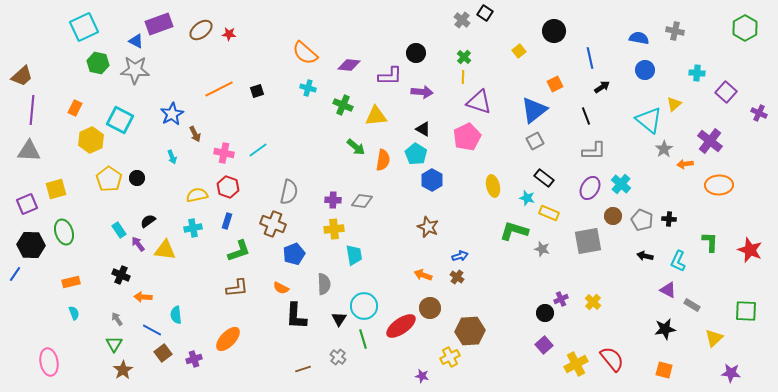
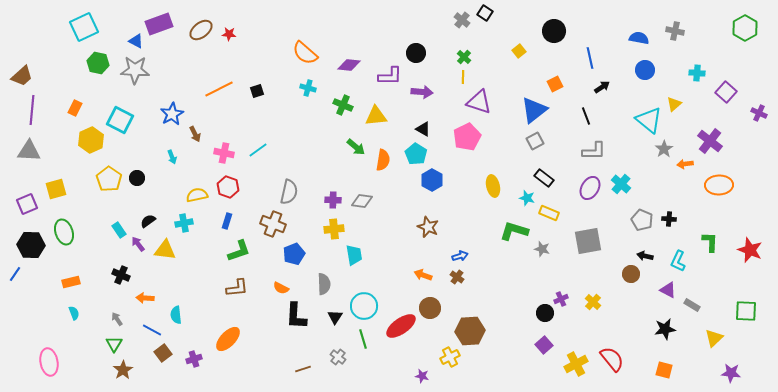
brown circle at (613, 216): moved 18 px right, 58 px down
cyan cross at (193, 228): moved 9 px left, 5 px up
orange arrow at (143, 297): moved 2 px right, 1 px down
black triangle at (339, 319): moved 4 px left, 2 px up
